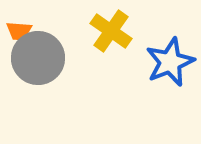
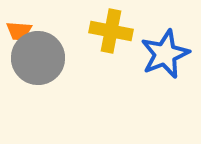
yellow cross: rotated 24 degrees counterclockwise
blue star: moved 5 px left, 8 px up
